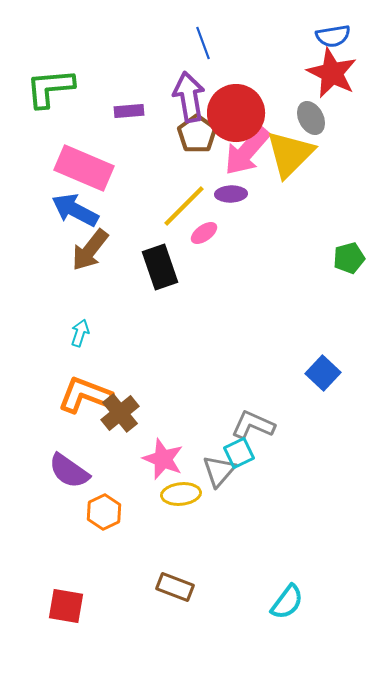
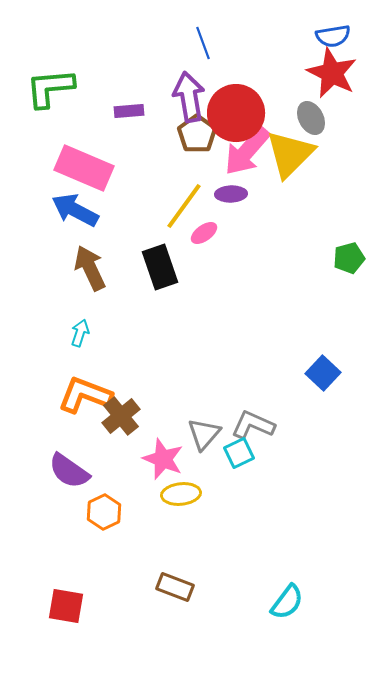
yellow line: rotated 9 degrees counterclockwise
brown arrow: moved 18 px down; rotated 117 degrees clockwise
brown cross: moved 1 px right, 3 px down
gray triangle: moved 15 px left, 37 px up
